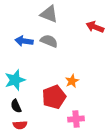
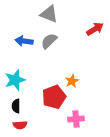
red arrow: moved 2 px down; rotated 126 degrees clockwise
gray semicircle: rotated 66 degrees counterclockwise
black semicircle: rotated 24 degrees clockwise
